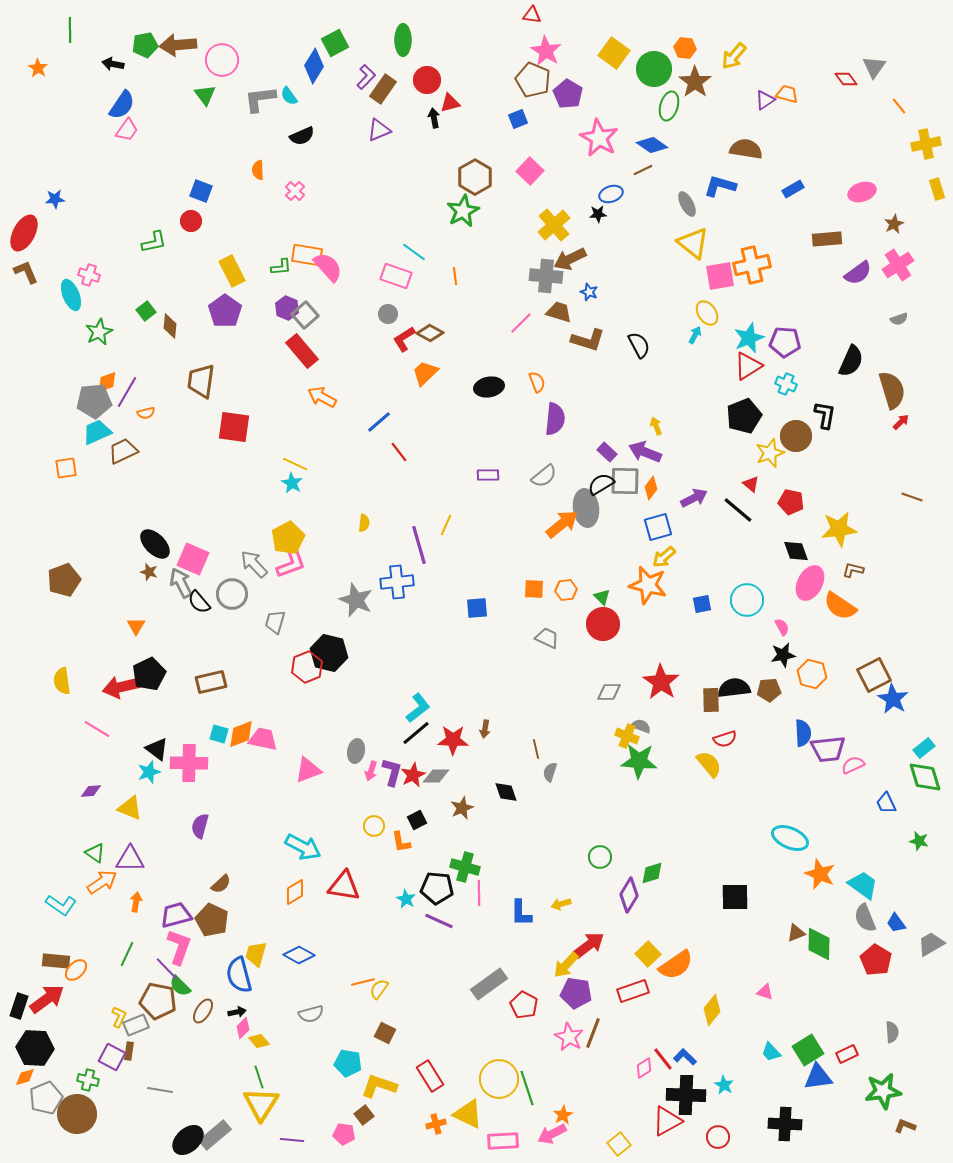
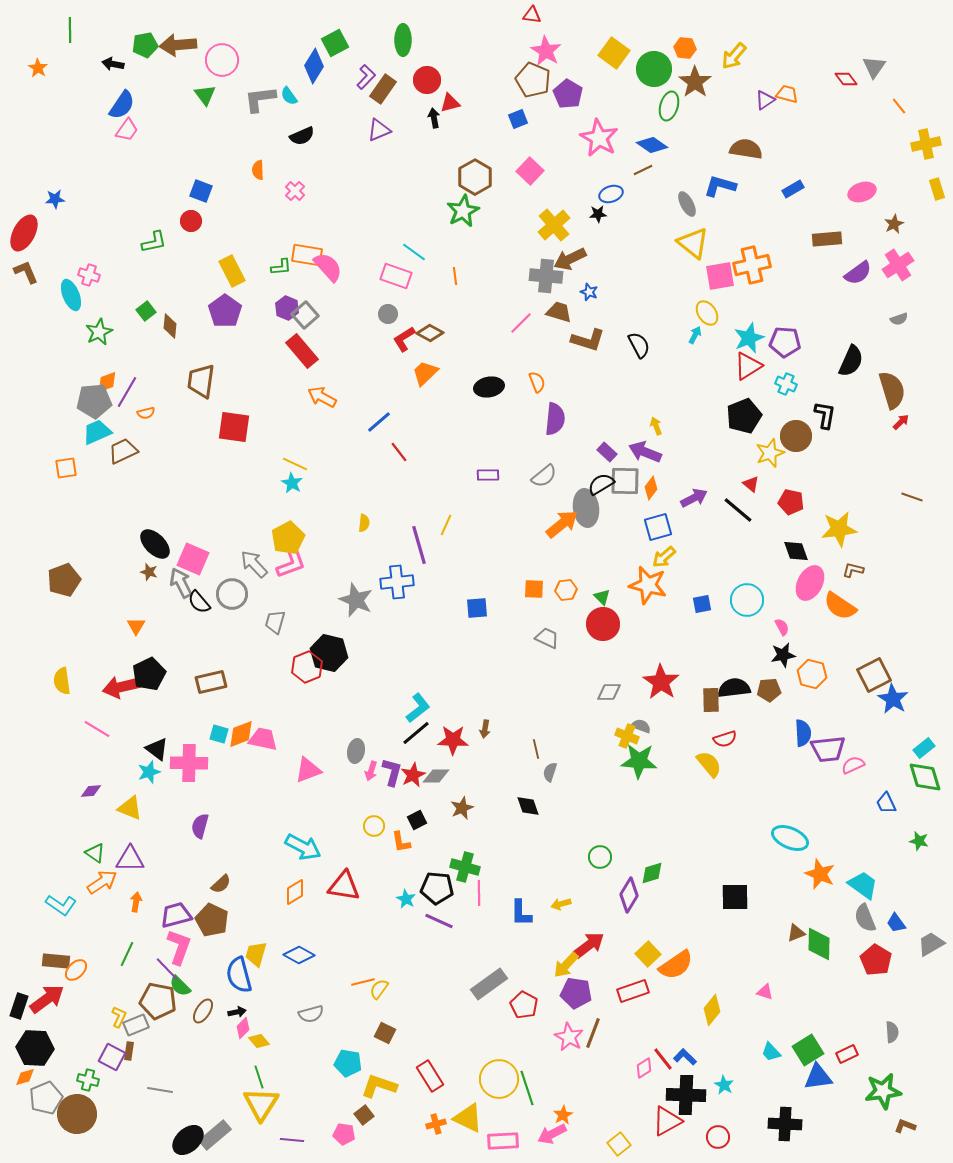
black diamond at (506, 792): moved 22 px right, 14 px down
yellow triangle at (468, 1114): moved 4 px down
